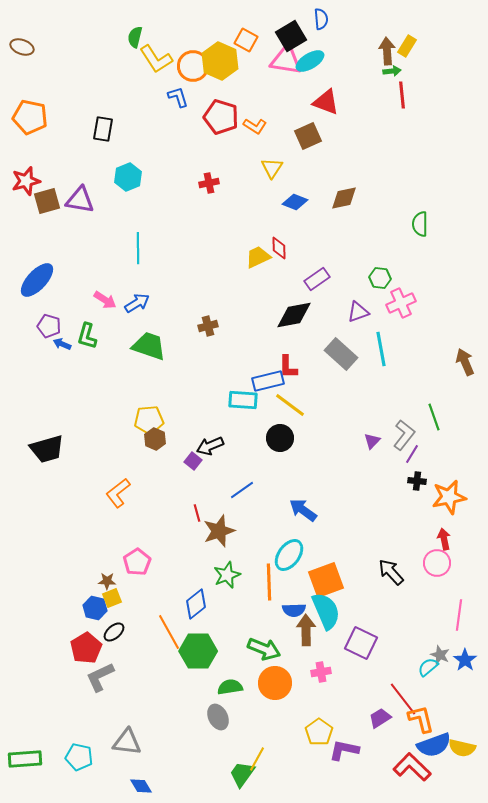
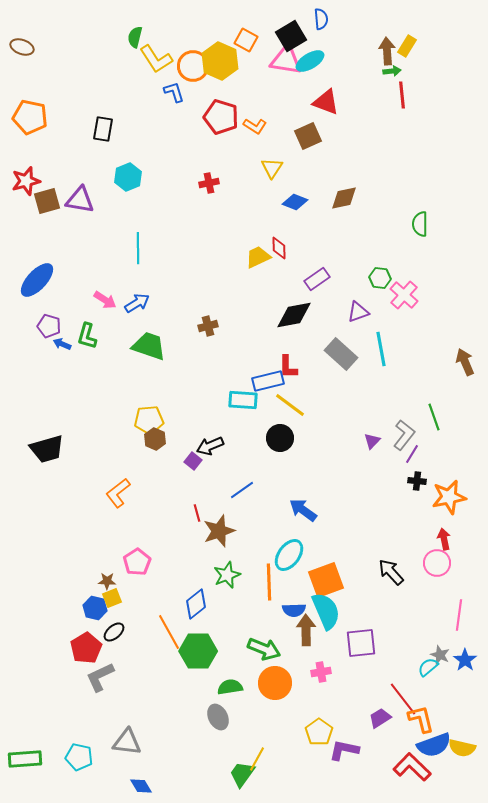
blue L-shape at (178, 97): moved 4 px left, 5 px up
pink cross at (401, 303): moved 3 px right, 8 px up; rotated 24 degrees counterclockwise
purple square at (361, 643): rotated 32 degrees counterclockwise
